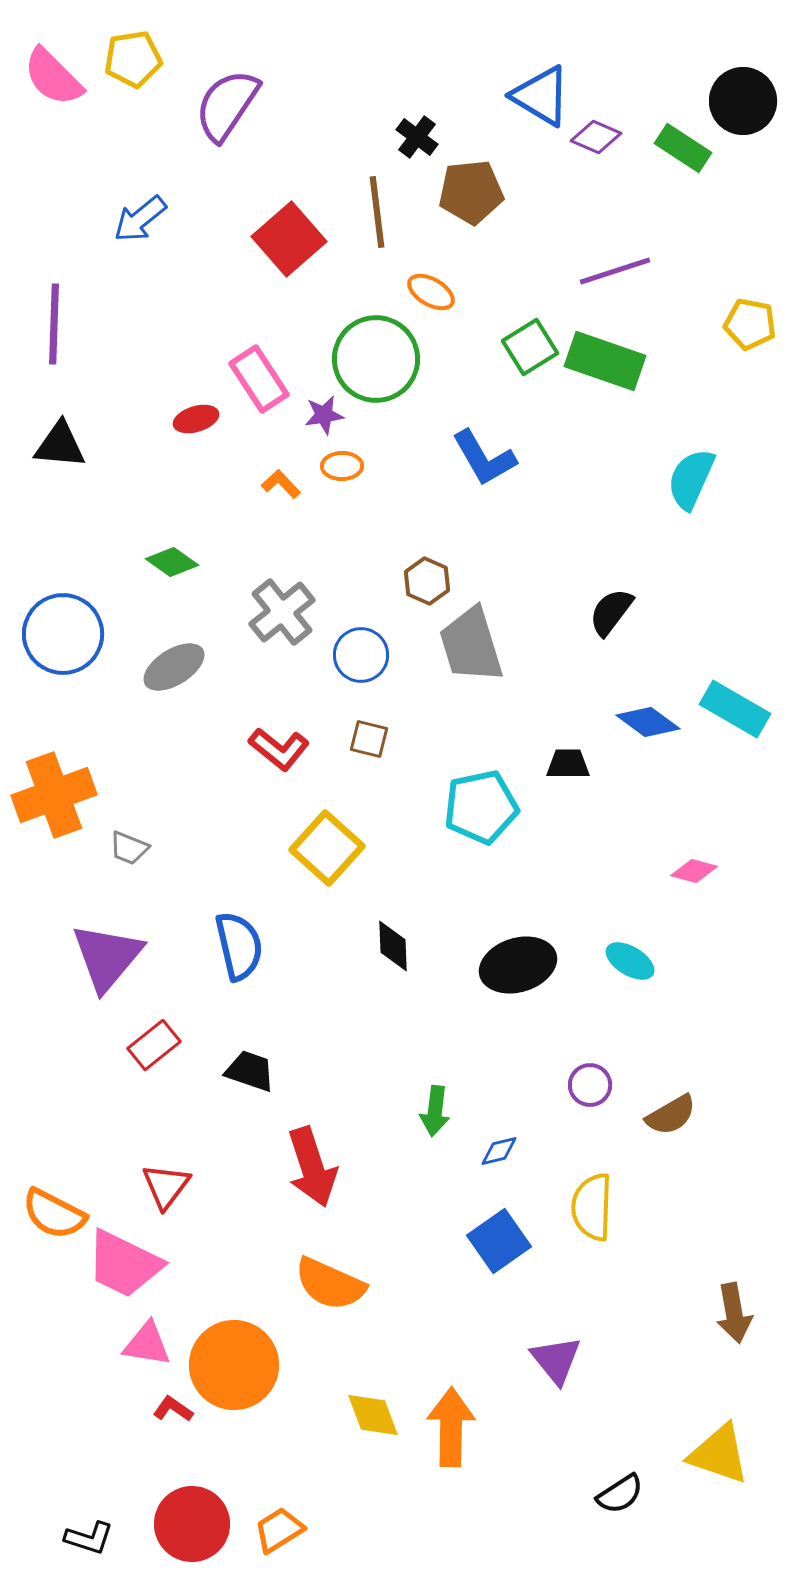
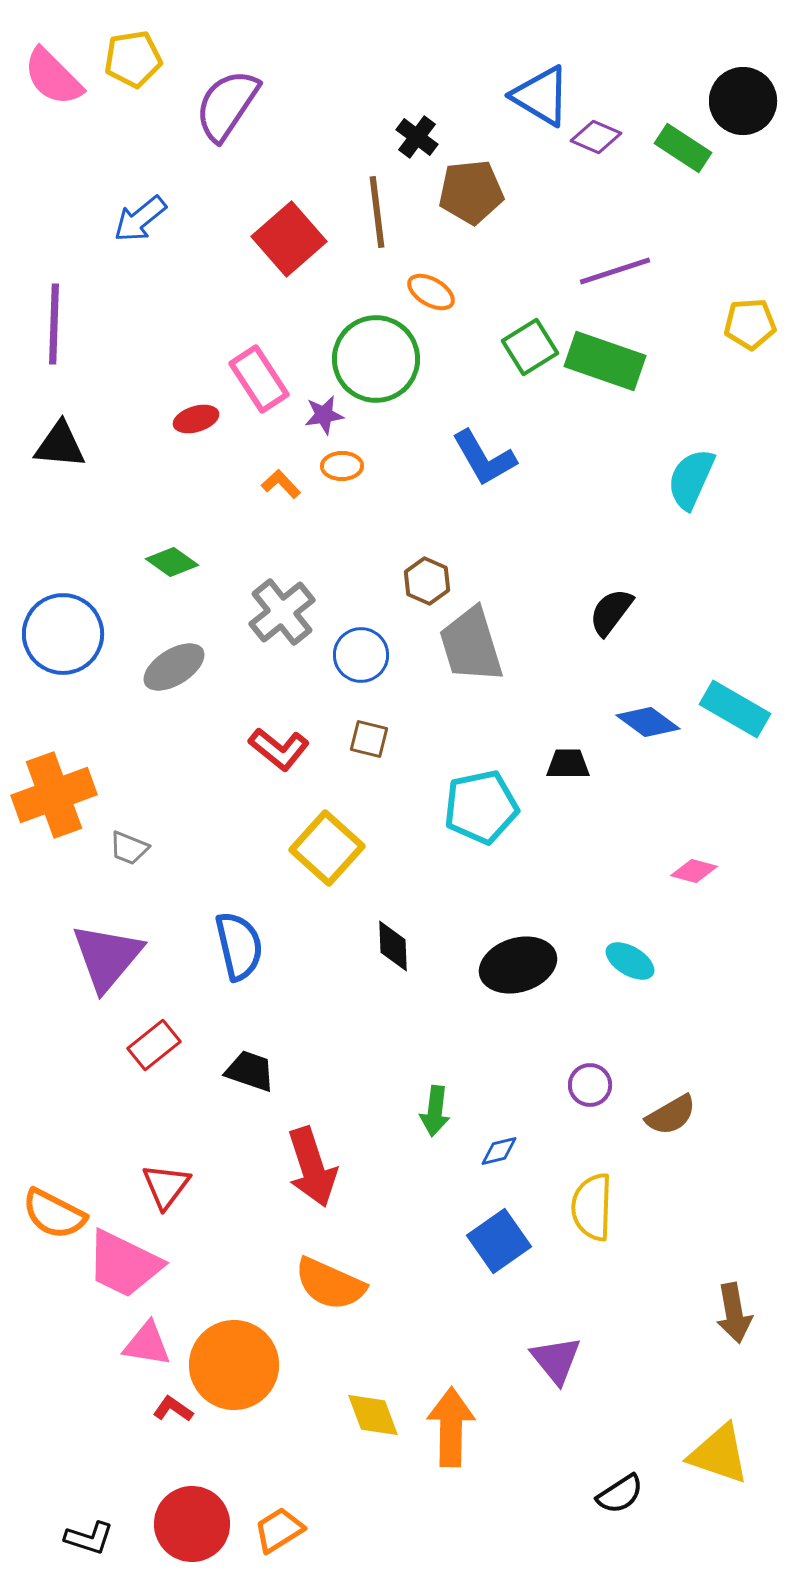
yellow pentagon at (750, 324): rotated 15 degrees counterclockwise
